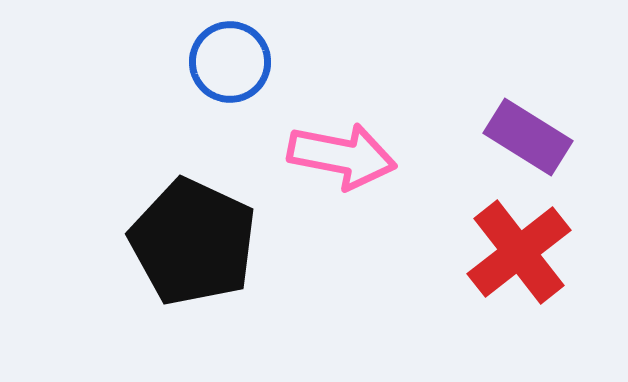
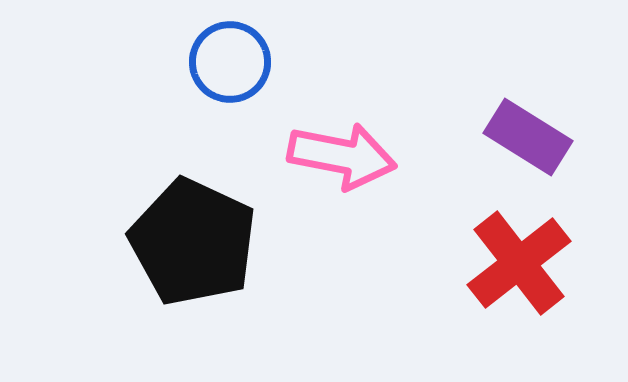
red cross: moved 11 px down
